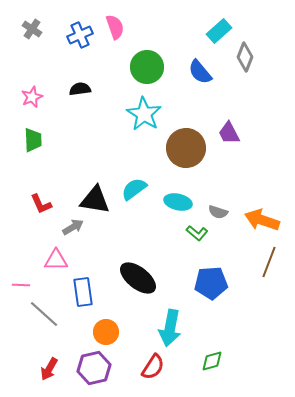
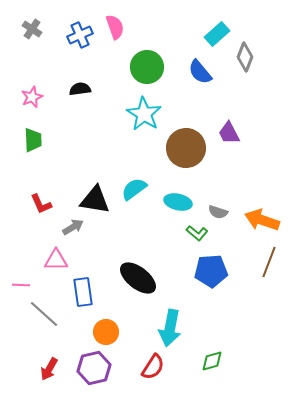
cyan rectangle: moved 2 px left, 3 px down
blue pentagon: moved 12 px up
